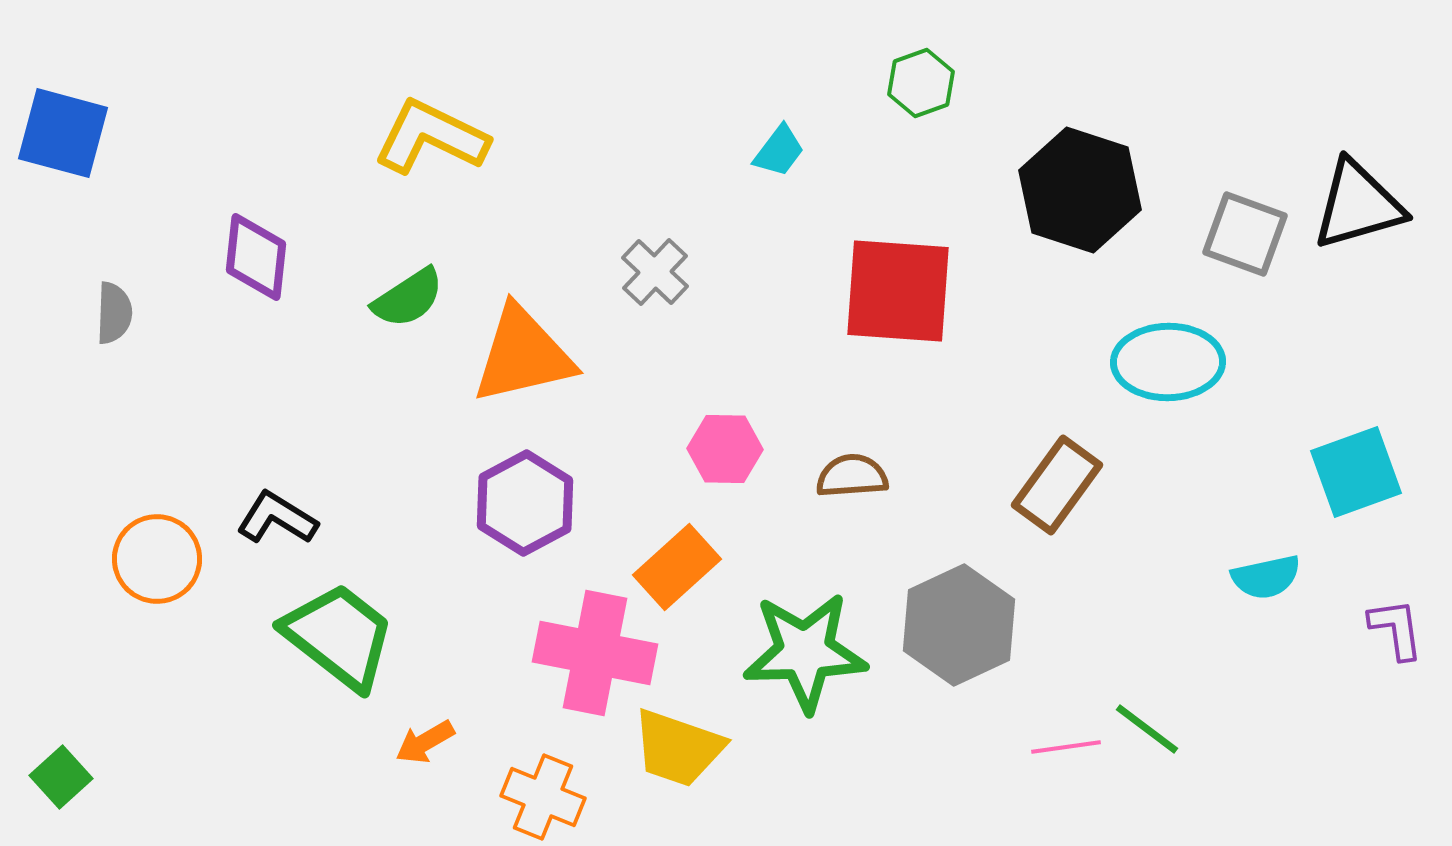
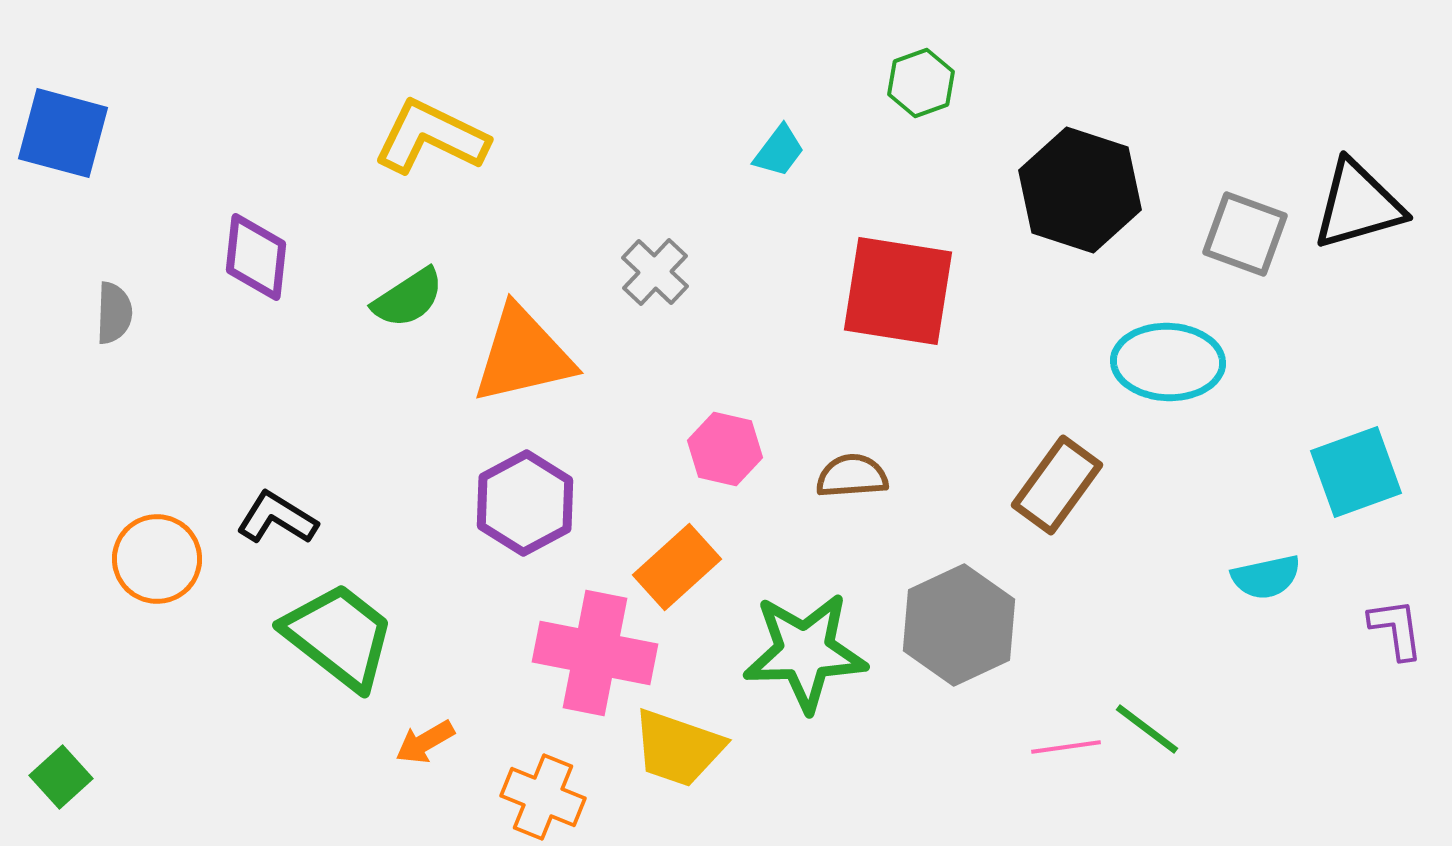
red square: rotated 5 degrees clockwise
cyan ellipse: rotated 3 degrees clockwise
pink hexagon: rotated 12 degrees clockwise
